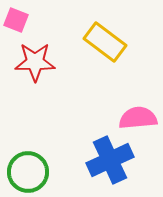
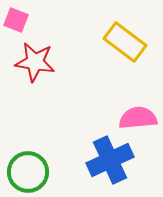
yellow rectangle: moved 20 px right
red star: rotated 9 degrees clockwise
